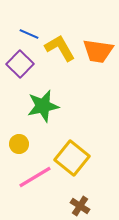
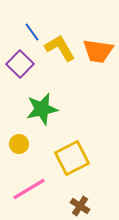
blue line: moved 3 px right, 2 px up; rotated 30 degrees clockwise
green star: moved 1 px left, 3 px down
yellow square: rotated 24 degrees clockwise
pink line: moved 6 px left, 12 px down
